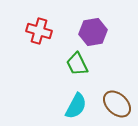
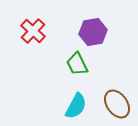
red cross: moved 6 px left; rotated 25 degrees clockwise
brown ellipse: rotated 12 degrees clockwise
